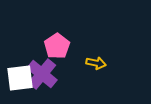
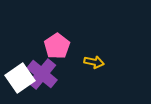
yellow arrow: moved 2 px left, 1 px up
white square: rotated 28 degrees counterclockwise
